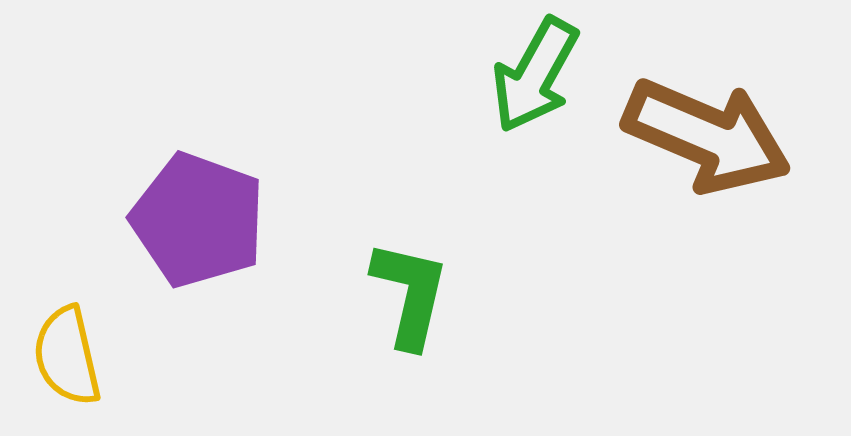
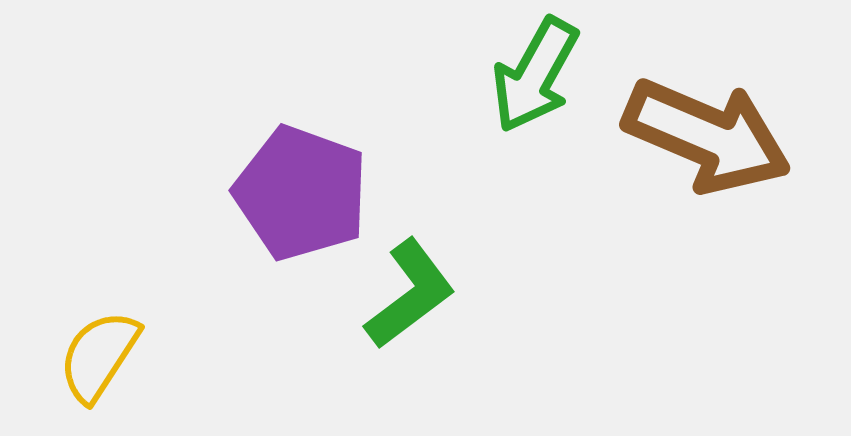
purple pentagon: moved 103 px right, 27 px up
green L-shape: rotated 40 degrees clockwise
yellow semicircle: moved 32 px right; rotated 46 degrees clockwise
